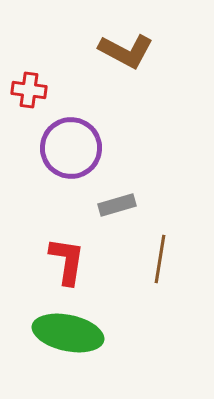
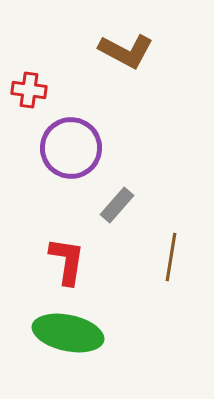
gray rectangle: rotated 33 degrees counterclockwise
brown line: moved 11 px right, 2 px up
